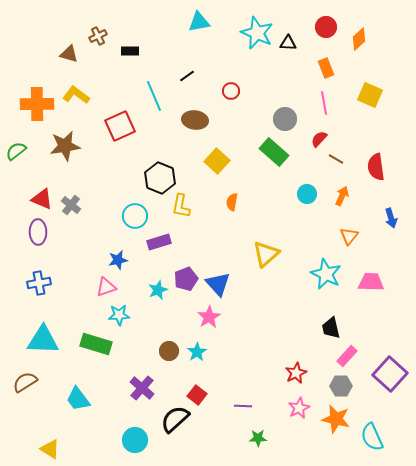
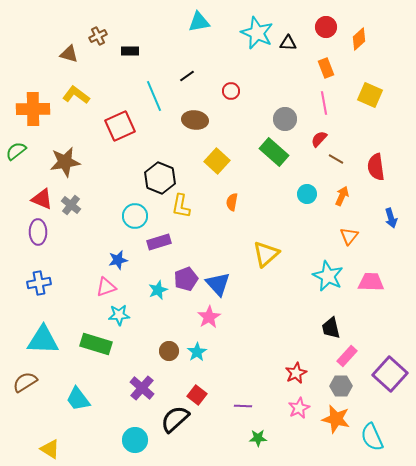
orange cross at (37, 104): moved 4 px left, 5 px down
brown star at (65, 146): moved 16 px down
cyan star at (326, 274): moved 2 px right, 2 px down
